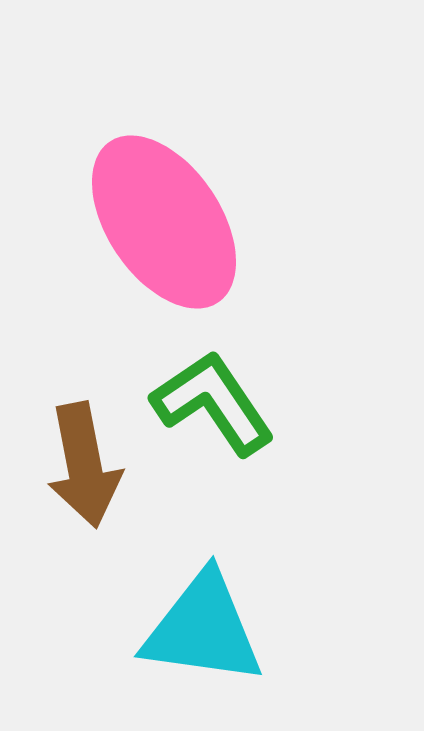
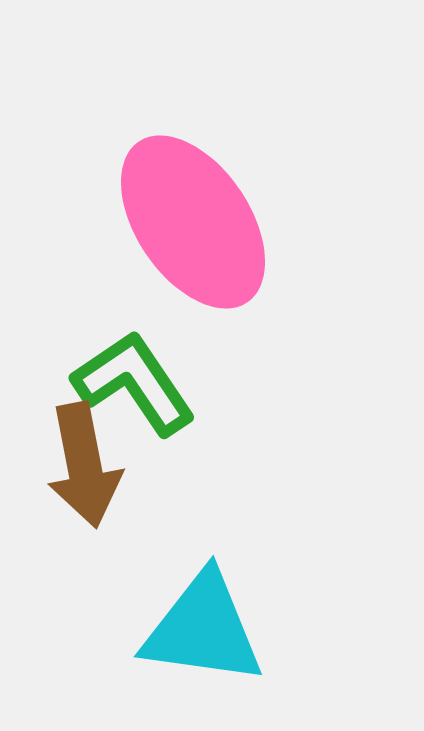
pink ellipse: moved 29 px right
green L-shape: moved 79 px left, 20 px up
